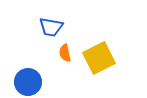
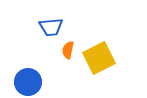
blue trapezoid: rotated 15 degrees counterclockwise
orange semicircle: moved 3 px right, 3 px up; rotated 24 degrees clockwise
